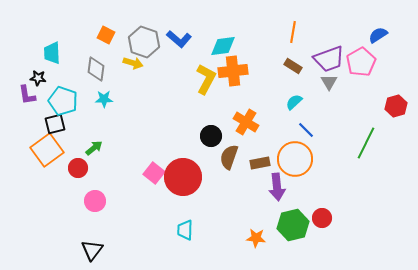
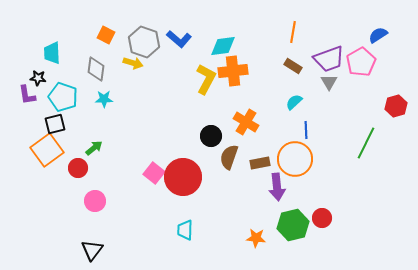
cyan pentagon at (63, 101): moved 4 px up
blue line at (306, 130): rotated 42 degrees clockwise
